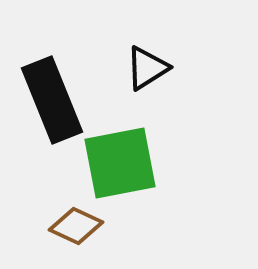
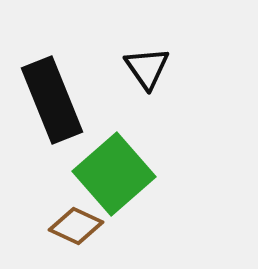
black triangle: rotated 33 degrees counterclockwise
green square: moved 6 px left, 11 px down; rotated 30 degrees counterclockwise
